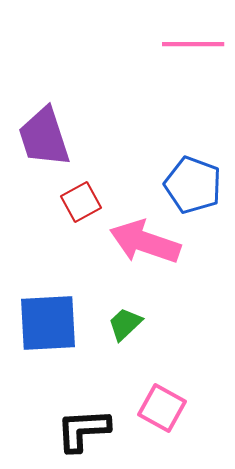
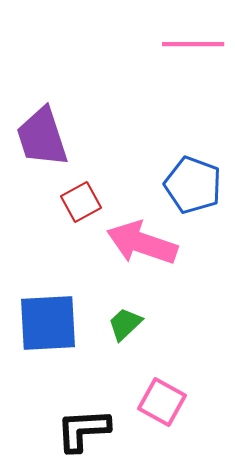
purple trapezoid: moved 2 px left
pink arrow: moved 3 px left, 1 px down
pink square: moved 6 px up
